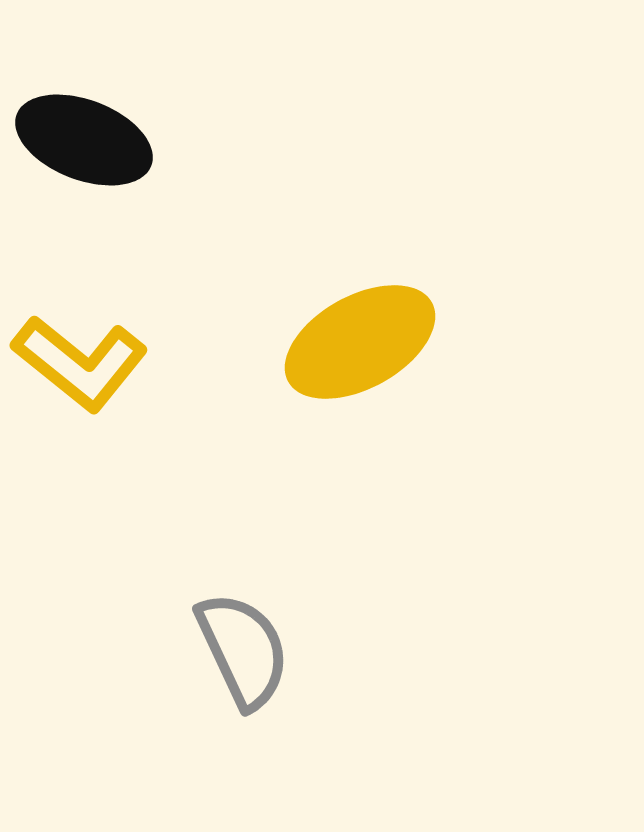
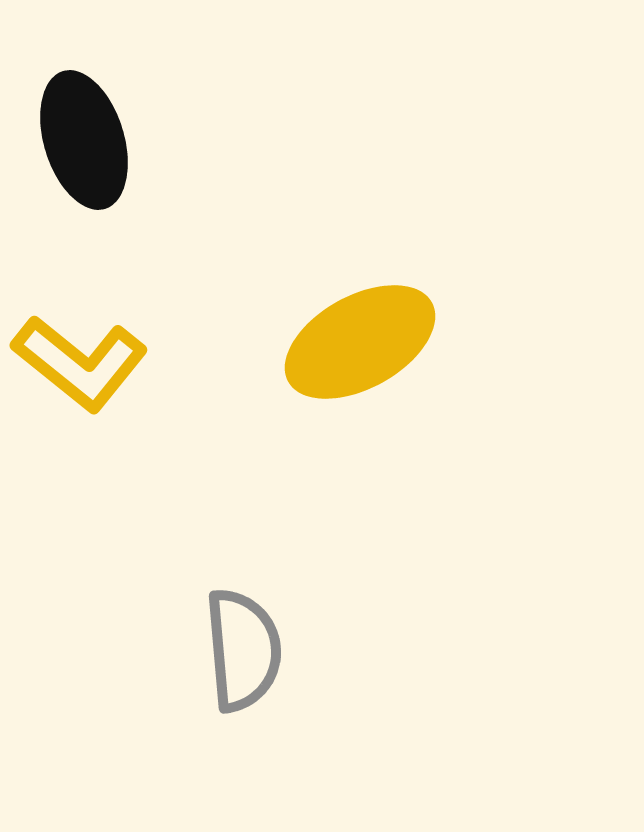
black ellipse: rotated 52 degrees clockwise
gray semicircle: rotated 20 degrees clockwise
